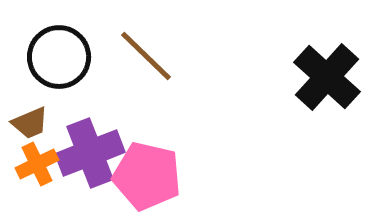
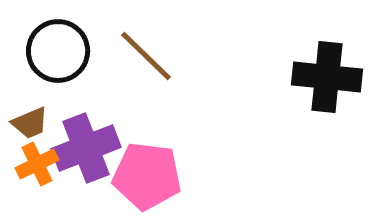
black circle: moved 1 px left, 6 px up
black cross: rotated 36 degrees counterclockwise
purple cross: moved 4 px left, 5 px up
pink pentagon: rotated 6 degrees counterclockwise
